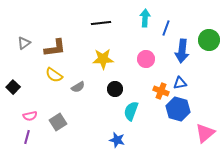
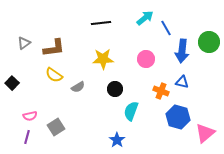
cyan arrow: rotated 48 degrees clockwise
blue line: rotated 49 degrees counterclockwise
green circle: moved 2 px down
brown L-shape: moved 1 px left
blue triangle: moved 2 px right, 1 px up; rotated 24 degrees clockwise
black square: moved 1 px left, 4 px up
blue hexagon: moved 8 px down
gray square: moved 2 px left, 5 px down
blue star: rotated 21 degrees clockwise
